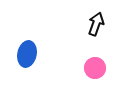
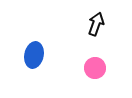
blue ellipse: moved 7 px right, 1 px down
